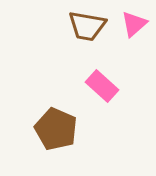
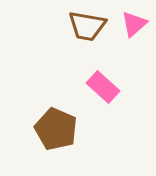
pink rectangle: moved 1 px right, 1 px down
